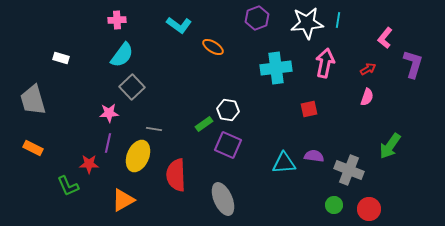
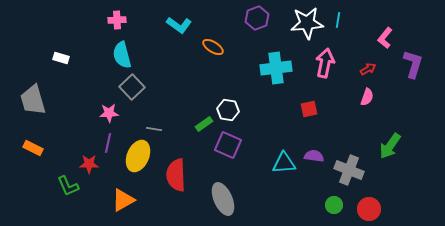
cyan semicircle: rotated 128 degrees clockwise
